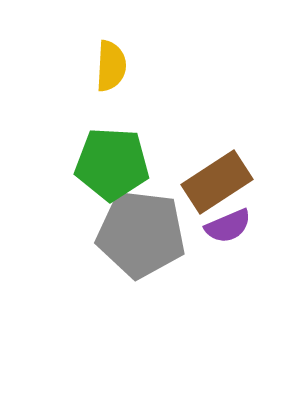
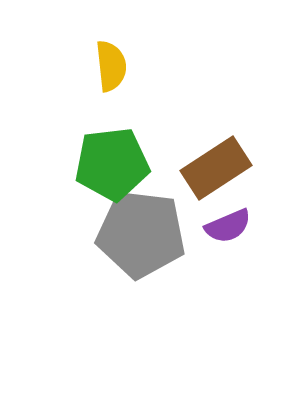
yellow semicircle: rotated 9 degrees counterclockwise
green pentagon: rotated 10 degrees counterclockwise
brown rectangle: moved 1 px left, 14 px up
